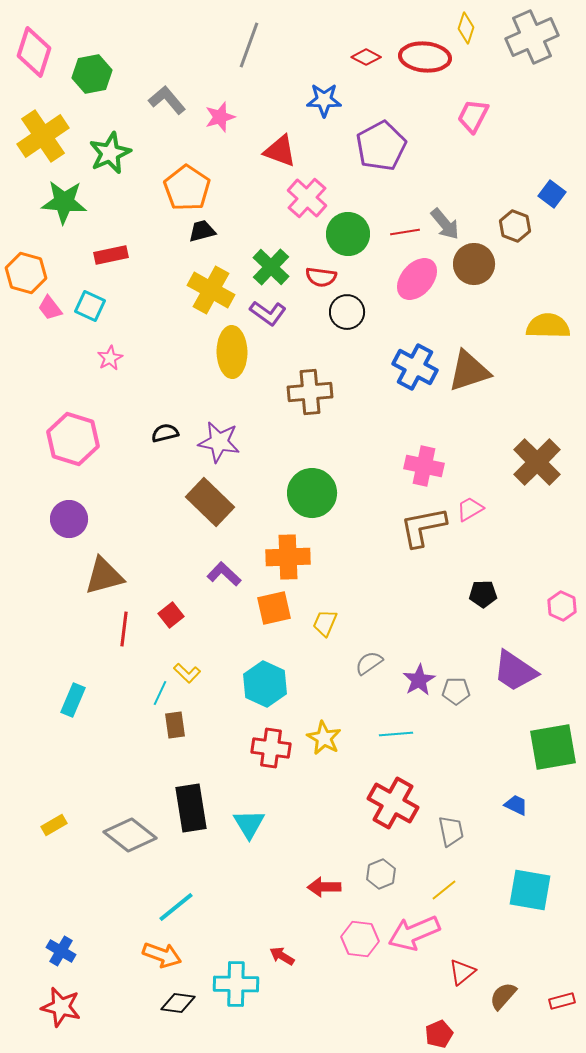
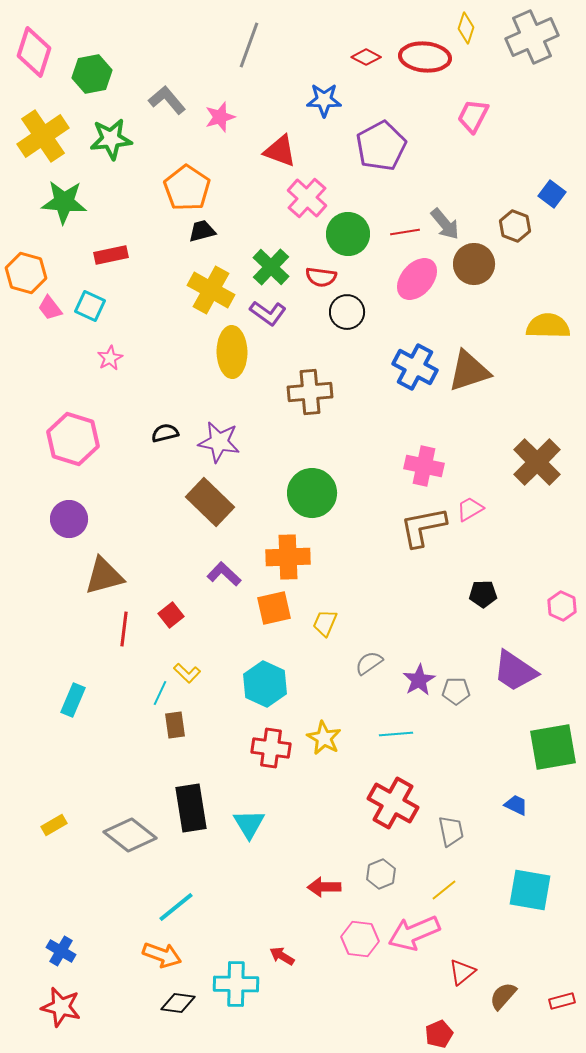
green star at (110, 153): moved 1 px right, 14 px up; rotated 18 degrees clockwise
